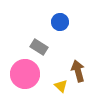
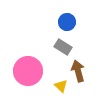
blue circle: moved 7 px right
gray rectangle: moved 24 px right
pink circle: moved 3 px right, 3 px up
